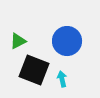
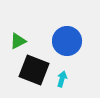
cyan arrow: rotated 28 degrees clockwise
